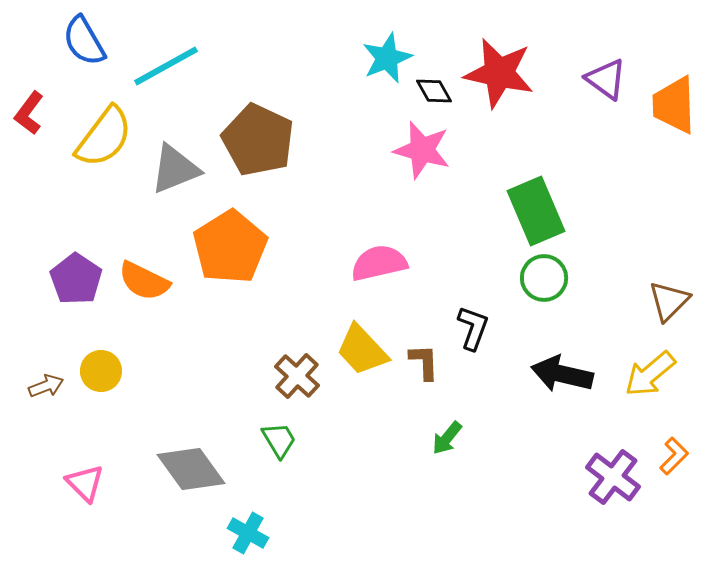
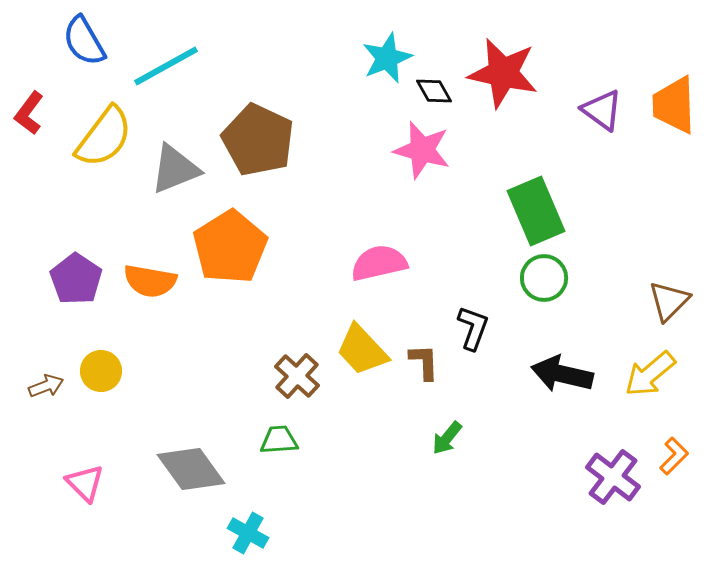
red star: moved 4 px right
purple triangle: moved 4 px left, 31 px down
orange semicircle: moved 6 px right; rotated 16 degrees counterclockwise
green trapezoid: rotated 63 degrees counterclockwise
